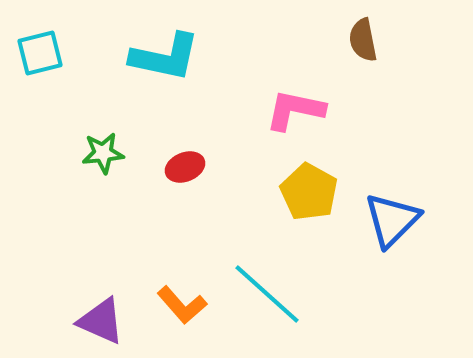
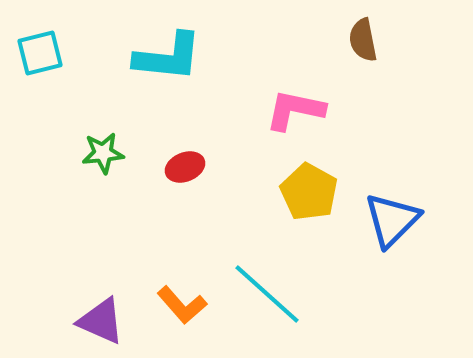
cyan L-shape: moved 3 px right; rotated 6 degrees counterclockwise
